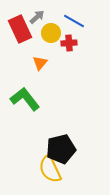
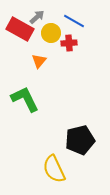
red rectangle: rotated 36 degrees counterclockwise
orange triangle: moved 1 px left, 2 px up
green L-shape: rotated 12 degrees clockwise
black pentagon: moved 19 px right, 9 px up
yellow semicircle: moved 4 px right
